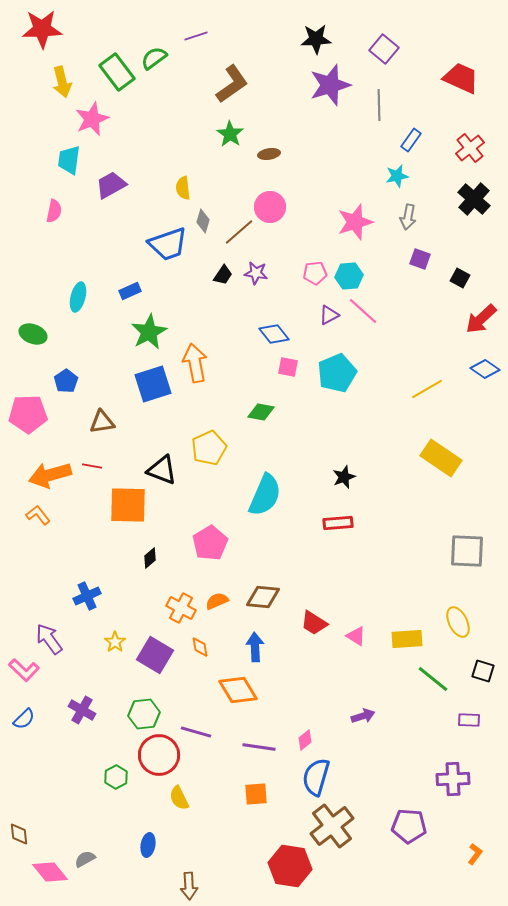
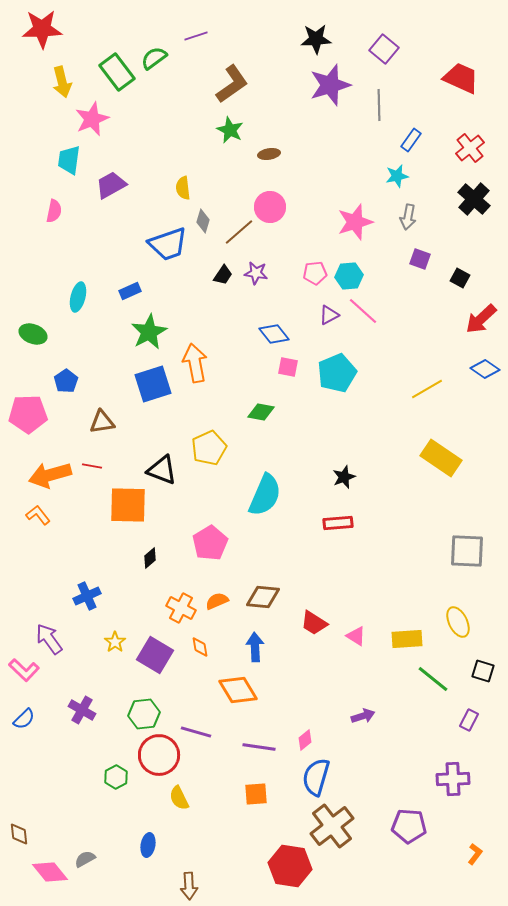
green star at (230, 134): moved 4 px up; rotated 8 degrees counterclockwise
purple rectangle at (469, 720): rotated 65 degrees counterclockwise
